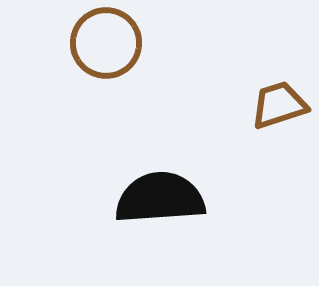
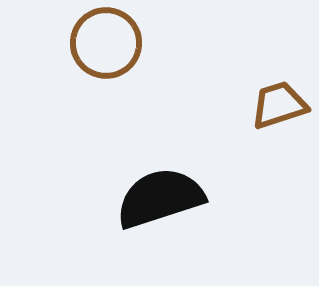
black semicircle: rotated 14 degrees counterclockwise
